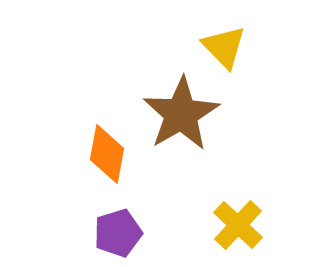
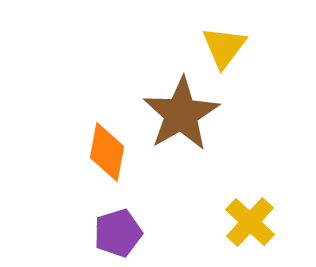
yellow triangle: rotated 21 degrees clockwise
orange diamond: moved 2 px up
yellow cross: moved 12 px right, 3 px up
